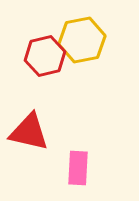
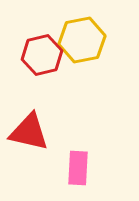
red hexagon: moved 3 px left, 1 px up
